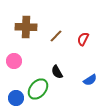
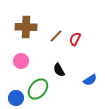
red semicircle: moved 8 px left
pink circle: moved 7 px right
black semicircle: moved 2 px right, 2 px up
